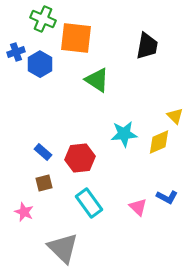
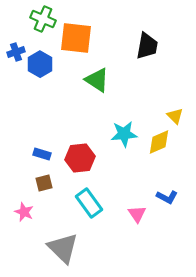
blue rectangle: moved 1 px left, 2 px down; rotated 24 degrees counterclockwise
pink triangle: moved 1 px left, 7 px down; rotated 12 degrees clockwise
